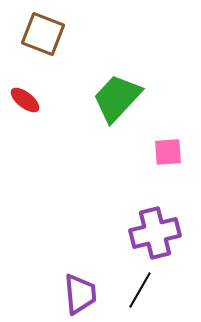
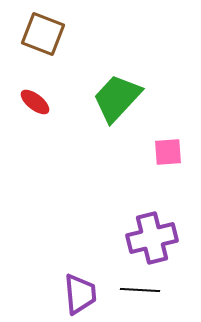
red ellipse: moved 10 px right, 2 px down
purple cross: moved 3 px left, 5 px down
black line: rotated 63 degrees clockwise
